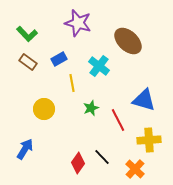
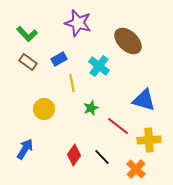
red line: moved 6 px down; rotated 25 degrees counterclockwise
red diamond: moved 4 px left, 8 px up
orange cross: moved 1 px right
